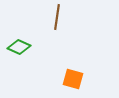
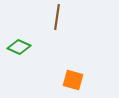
orange square: moved 1 px down
